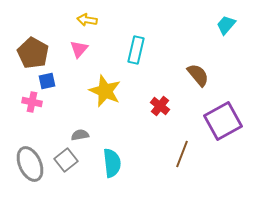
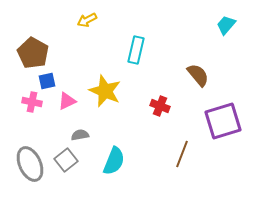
yellow arrow: rotated 36 degrees counterclockwise
pink triangle: moved 12 px left, 52 px down; rotated 24 degrees clockwise
red cross: rotated 18 degrees counterclockwise
purple square: rotated 12 degrees clockwise
cyan semicircle: moved 2 px right, 2 px up; rotated 28 degrees clockwise
